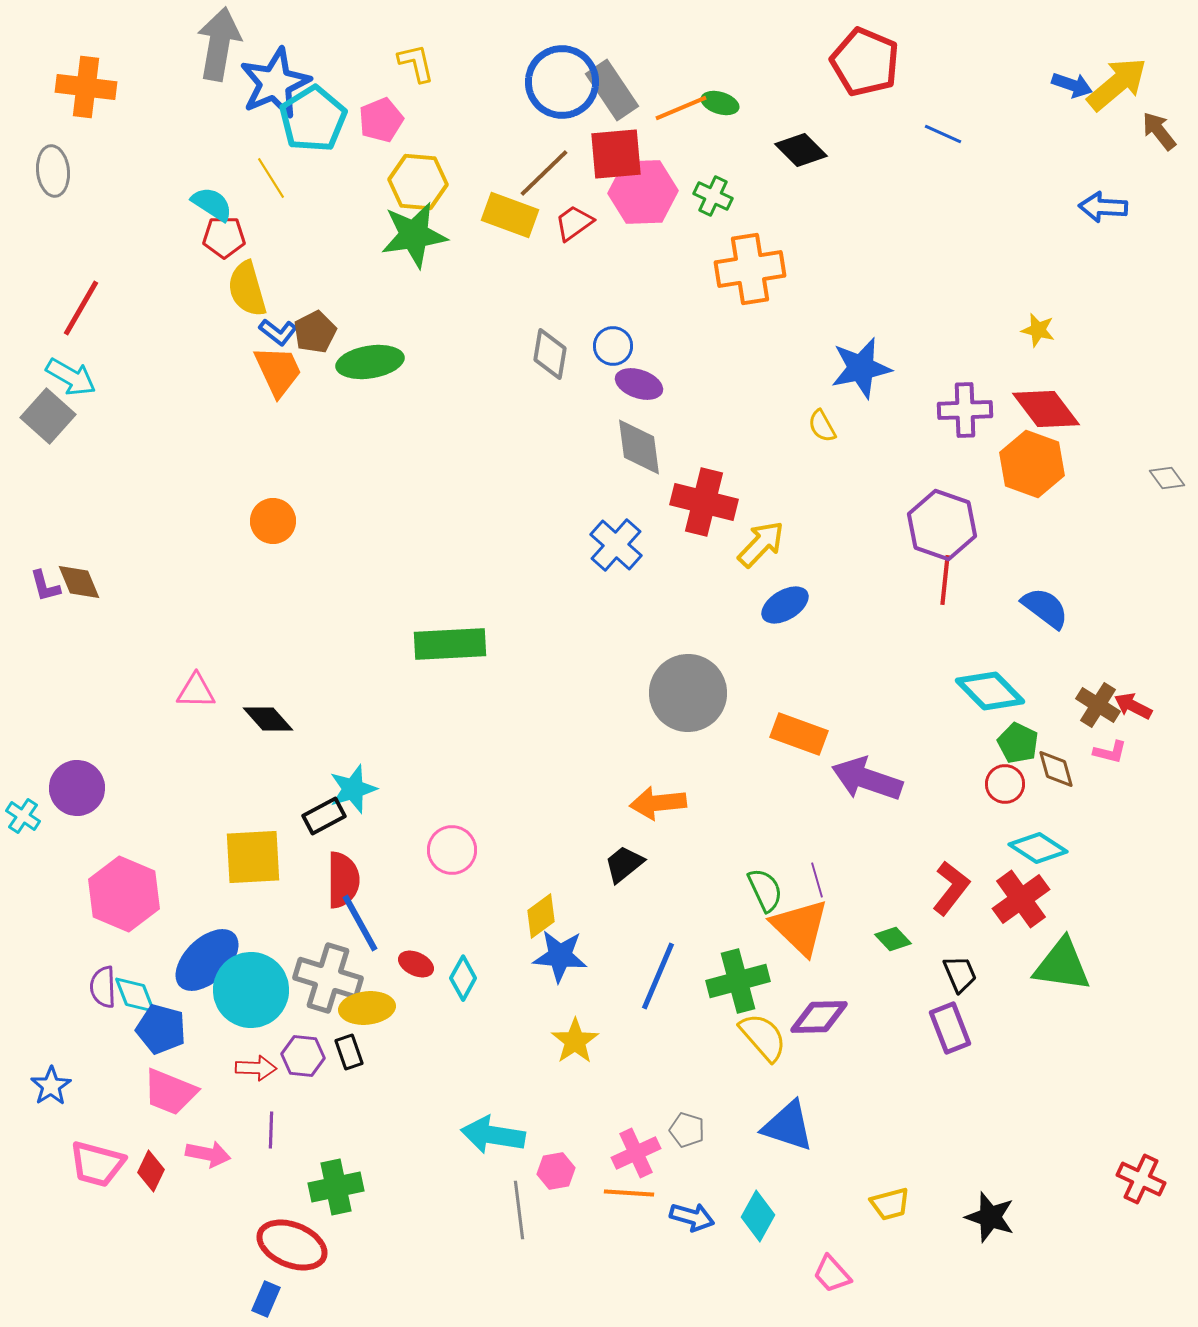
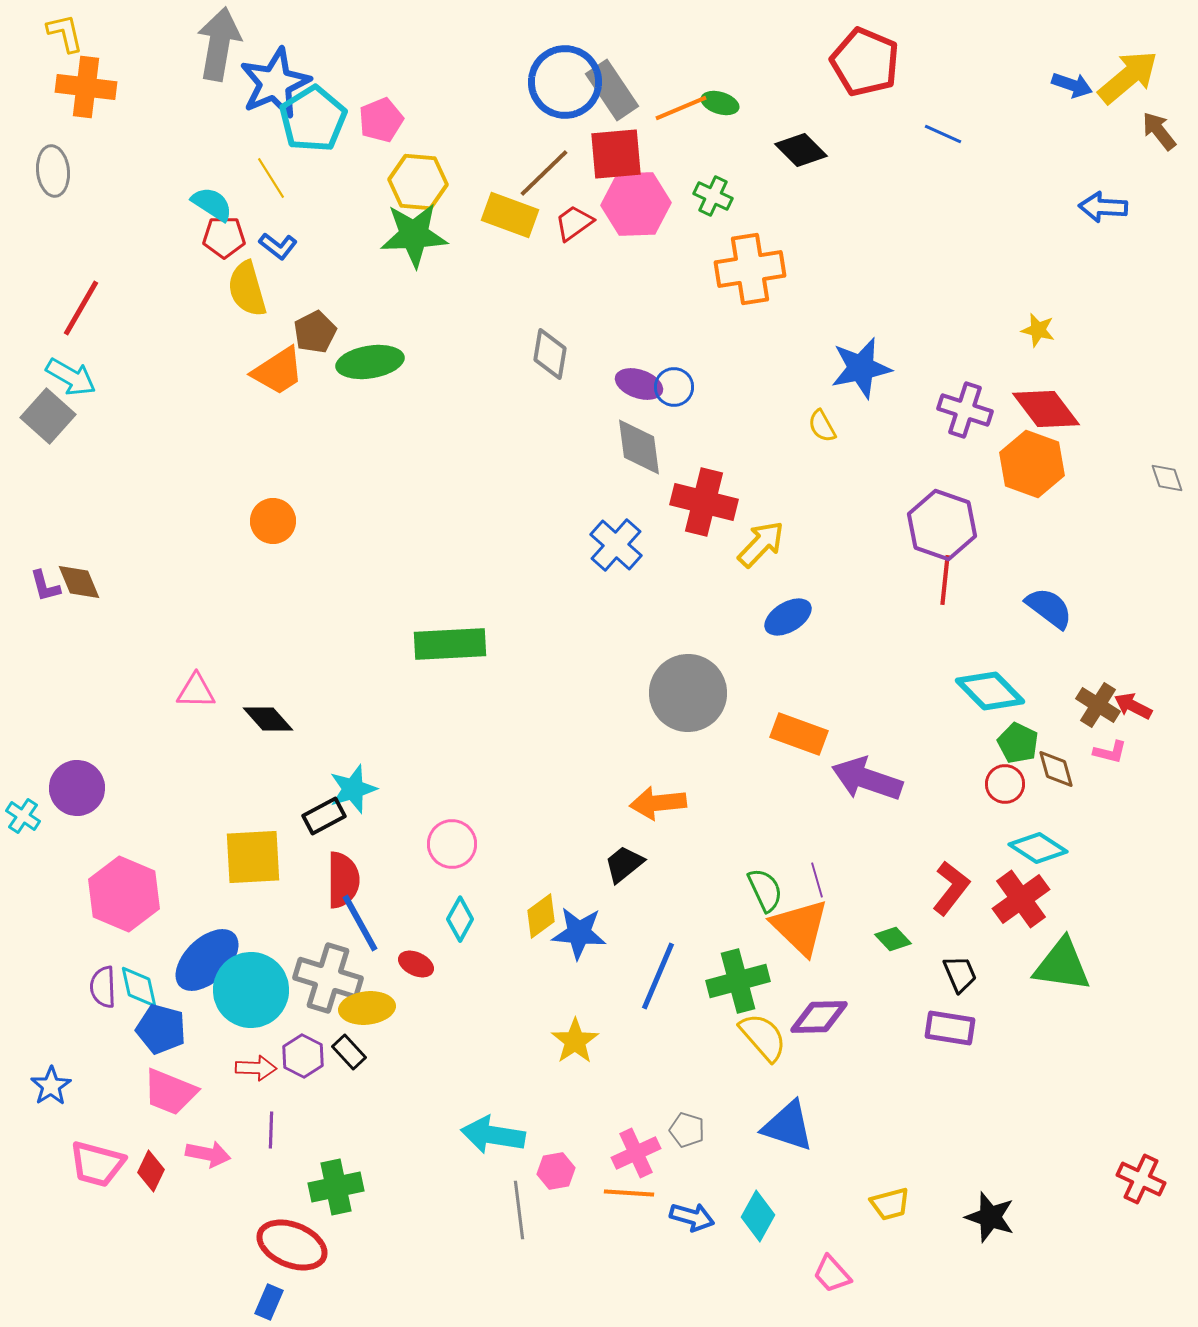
yellow L-shape at (416, 63): moved 351 px left, 30 px up
blue circle at (562, 82): moved 3 px right
yellow arrow at (1117, 84): moved 11 px right, 7 px up
pink hexagon at (643, 192): moved 7 px left, 12 px down
green star at (414, 235): rotated 6 degrees clockwise
blue L-shape at (278, 332): moved 86 px up
blue circle at (613, 346): moved 61 px right, 41 px down
orange trapezoid at (278, 371): rotated 82 degrees clockwise
purple cross at (965, 410): rotated 20 degrees clockwise
gray diamond at (1167, 478): rotated 18 degrees clockwise
blue ellipse at (785, 605): moved 3 px right, 12 px down
blue semicircle at (1045, 608): moved 4 px right
pink circle at (452, 850): moved 6 px up
blue star at (560, 956): moved 19 px right, 23 px up
cyan diamond at (463, 978): moved 3 px left, 59 px up
cyan diamond at (135, 995): moved 4 px right, 8 px up; rotated 9 degrees clockwise
purple rectangle at (950, 1028): rotated 60 degrees counterclockwise
black rectangle at (349, 1052): rotated 24 degrees counterclockwise
purple hexagon at (303, 1056): rotated 21 degrees clockwise
blue rectangle at (266, 1299): moved 3 px right, 3 px down
